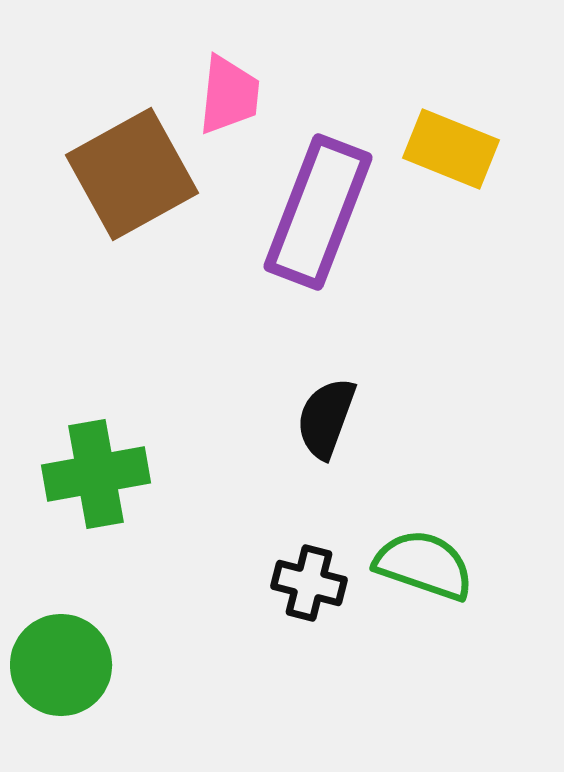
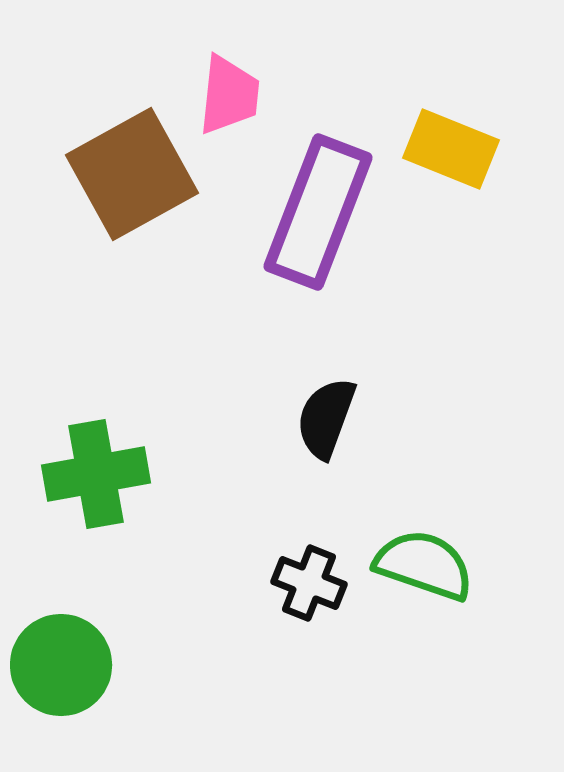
black cross: rotated 8 degrees clockwise
